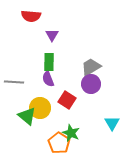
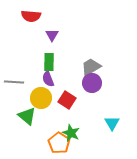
purple circle: moved 1 px right, 1 px up
yellow circle: moved 1 px right, 10 px up
